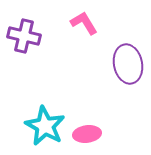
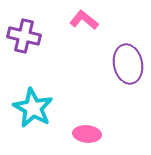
pink L-shape: moved 3 px up; rotated 20 degrees counterclockwise
cyan star: moved 12 px left, 18 px up
pink ellipse: rotated 12 degrees clockwise
